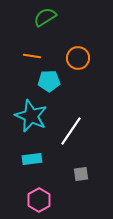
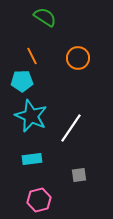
green semicircle: rotated 65 degrees clockwise
orange line: rotated 54 degrees clockwise
cyan pentagon: moved 27 px left
white line: moved 3 px up
gray square: moved 2 px left, 1 px down
pink hexagon: rotated 15 degrees clockwise
